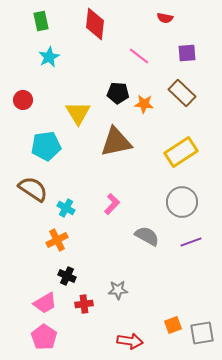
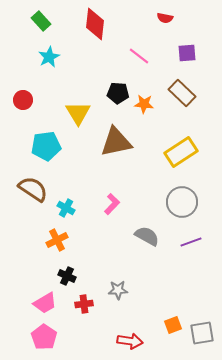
green rectangle: rotated 30 degrees counterclockwise
